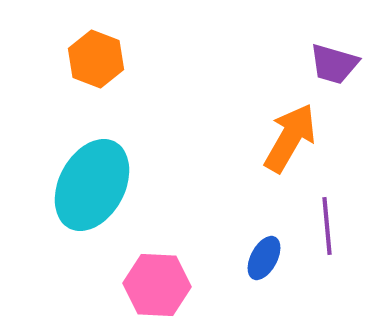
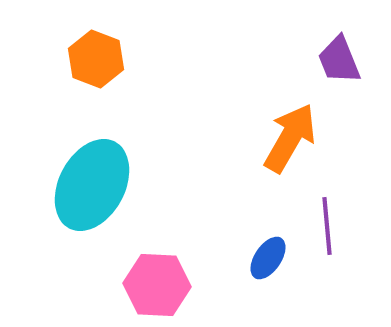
purple trapezoid: moved 5 px right, 4 px up; rotated 52 degrees clockwise
blue ellipse: moved 4 px right; rotated 6 degrees clockwise
